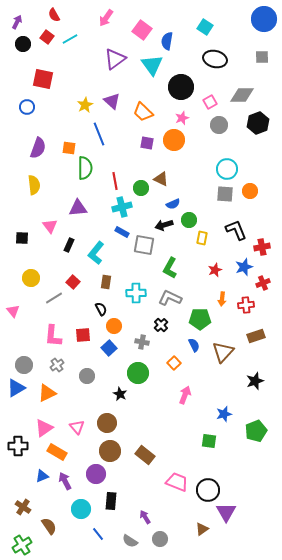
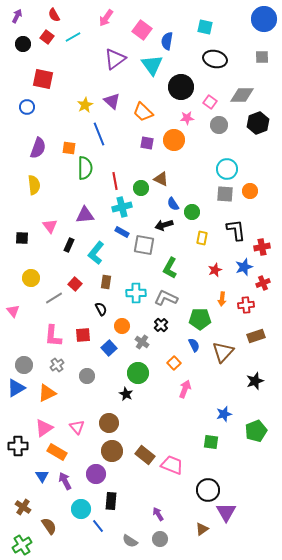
purple arrow at (17, 22): moved 6 px up
cyan square at (205, 27): rotated 21 degrees counterclockwise
cyan line at (70, 39): moved 3 px right, 2 px up
pink square at (210, 102): rotated 24 degrees counterclockwise
pink star at (182, 118): moved 5 px right; rotated 16 degrees clockwise
blue semicircle at (173, 204): rotated 80 degrees clockwise
purple triangle at (78, 208): moved 7 px right, 7 px down
green circle at (189, 220): moved 3 px right, 8 px up
black L-shape at (236, 230): rotated 15 degrees clockwise
red square at (73, 282): moved 2 px right, 2 px down
gray L-shape at (170, 298): moved 4 px left
orange circle at (114, 326): moved 8 px right
gray cross at (142, 342): rotated 24 degrees clockwise
black star at (120, 394): moved 6 px right
pink arrow at (185, 395): moved 6 px up
brown circle at (107, 423): moved 2 px right
green square at (209, 441): moved 2 px right, 1 px down
brown circle at (110, 451): moved 2 px right
blue triangle at (42, 476): rotated 40 degrees counterclockwise
pink trapezoid at (177, 482): moved 5 px left, 17 px up
purple arrow at (145, 517): moved 13 px right, 3 px up
blue line at (98, 534): moved 8 px up
